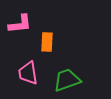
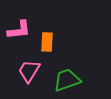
pink L-shape: moved 1 px left, 6 px down
pink trapezoid: moved 1 px right, 2 px up; rotated 40 degrees clockwise
